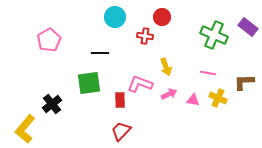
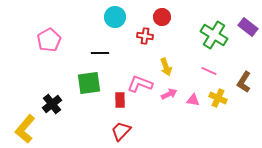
green cross: rotated 8 degrees clockwise
pink line: moved 1 px right, 2 px up; rotated 14 degrees clockwise
brown L-shape: rotated 55 degrees counterclockwise
